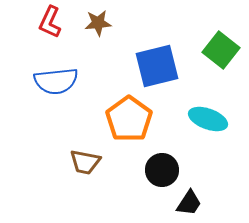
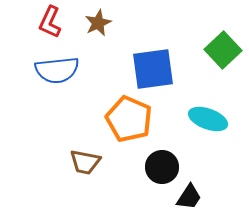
brown star: rotated 20 degrees counterclockwise
green square: moved 2 px right; rotated 9 degrees clockwise
blue square: moved 4 px left, 3 px down; rotated 6 degrees clockwise
blue semicircle: moved 1 px right, 11 px up
orange pentagon: rotated 12 degrees counterclockwise
black circle: moved 3 px up
black trapezoid: moved 6 px up
